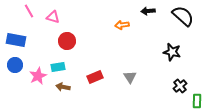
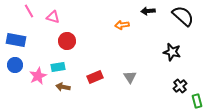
green rectangle: rotated 16 degrees counterclockwise
